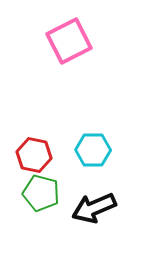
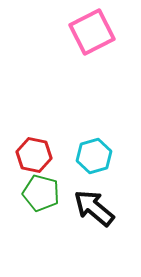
pink square: moved 23 px right, 9 px up
cyan hexagon: moved 1 px right, 6 px down; rotated 16 degrees counterclockwise
black arrow: rotated 63 degrees clockwise
